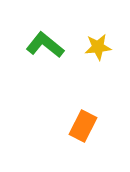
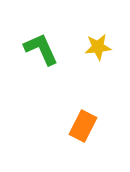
green L-shape: moved 4 px left, 4 px down; rotated 27 degrees clockwise
